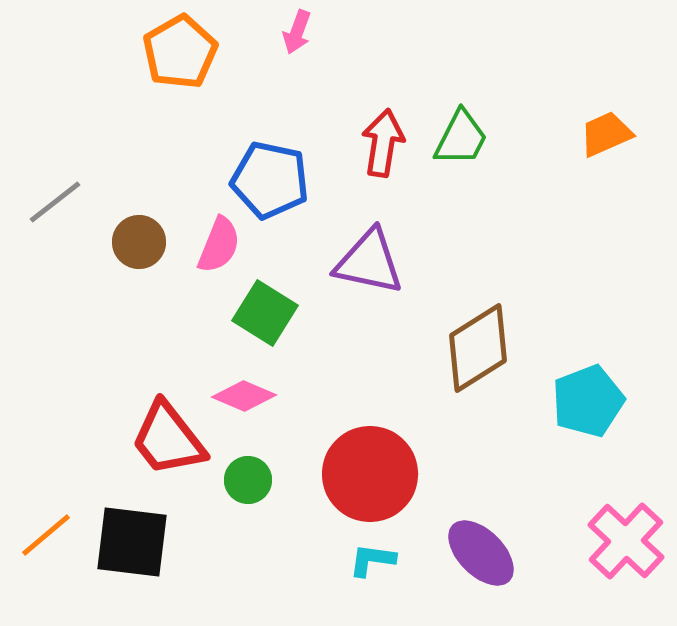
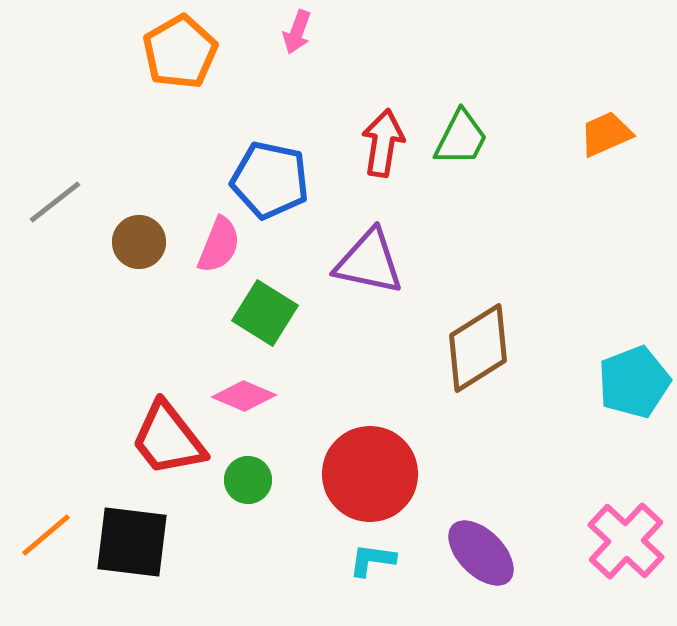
cyan pentagon: moved 46 px right, 19 px up
